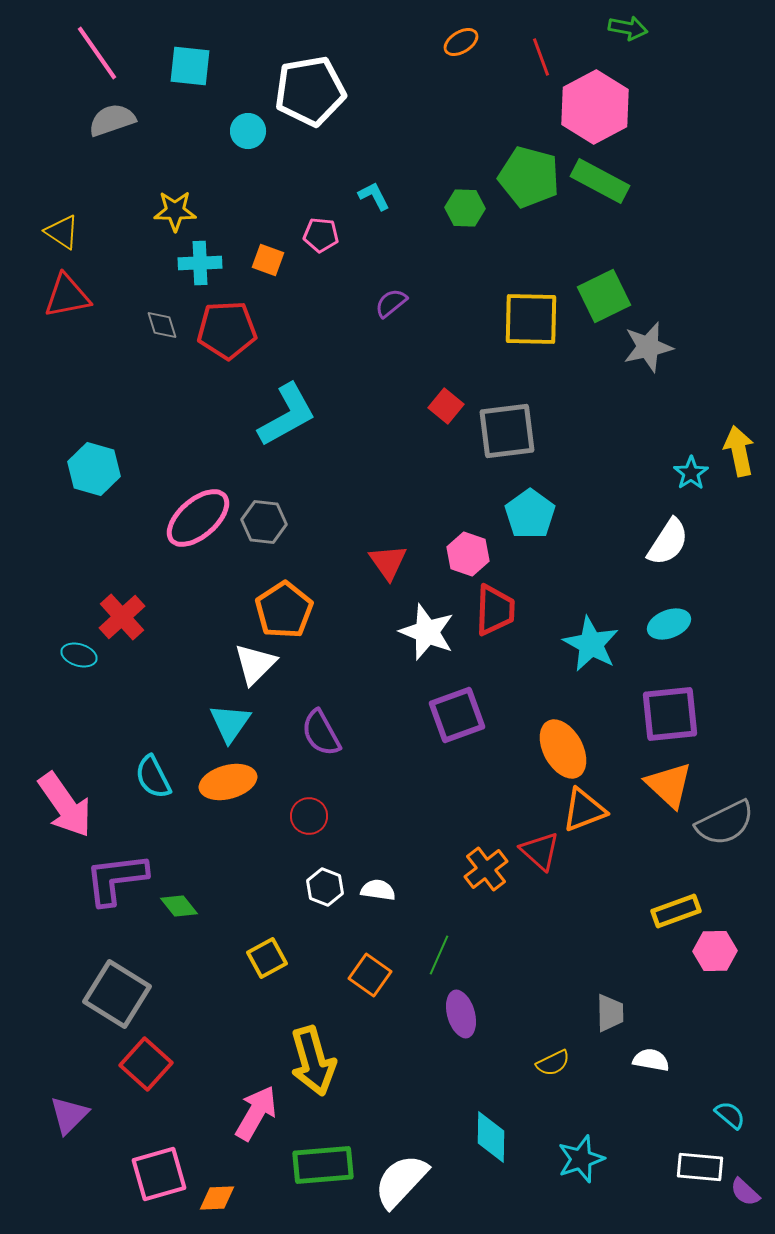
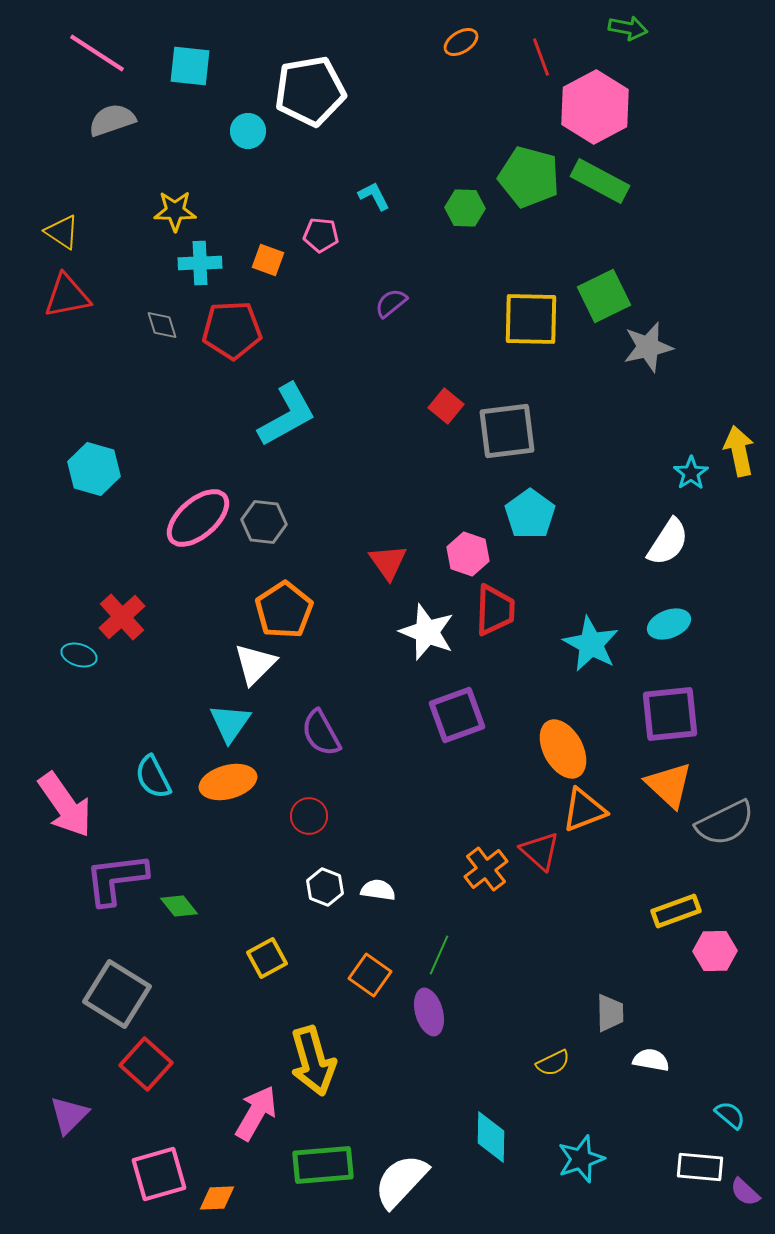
pink line at (97, 53): rotated 22 degrees counterclockwise
red pentagon at (227, 330): moved 5 px right
purple ellipse at (461, 1014): moved 32 px left, 2 px up
